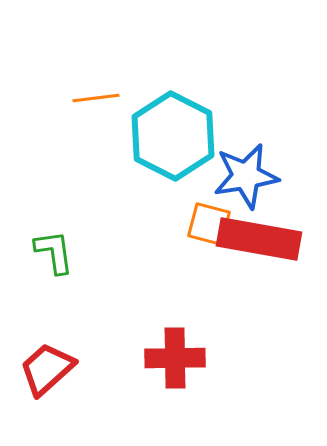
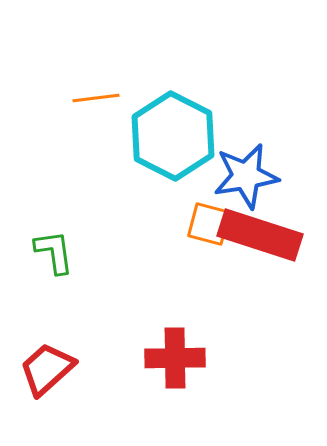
red rectangle: moved 1 px right, 4 px up; rotated 8 degrees clockwise
